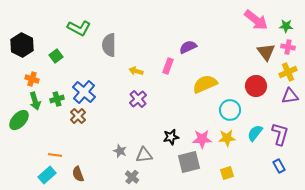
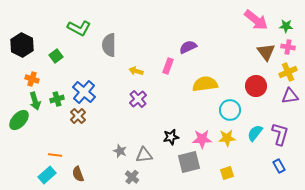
yellow semicircle: rotated 15 degrees clockwise
